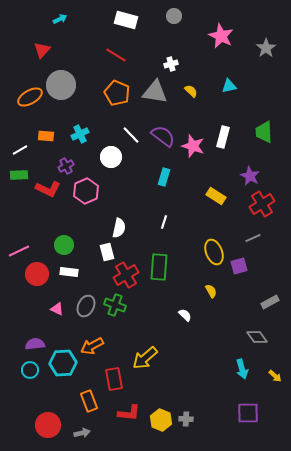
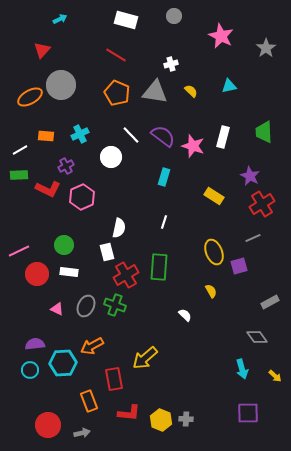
pink hexagon at (86, 191): moved 4 px left, 6 px down
yellow rectangle at (216, 196): moved 2 px left
